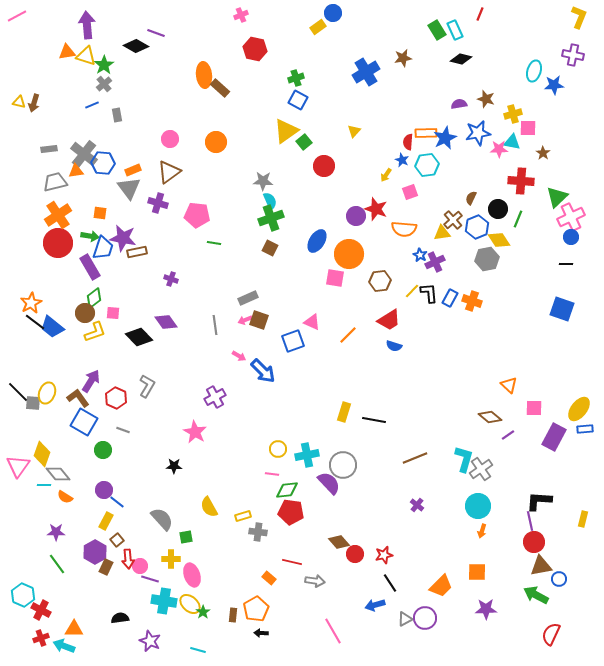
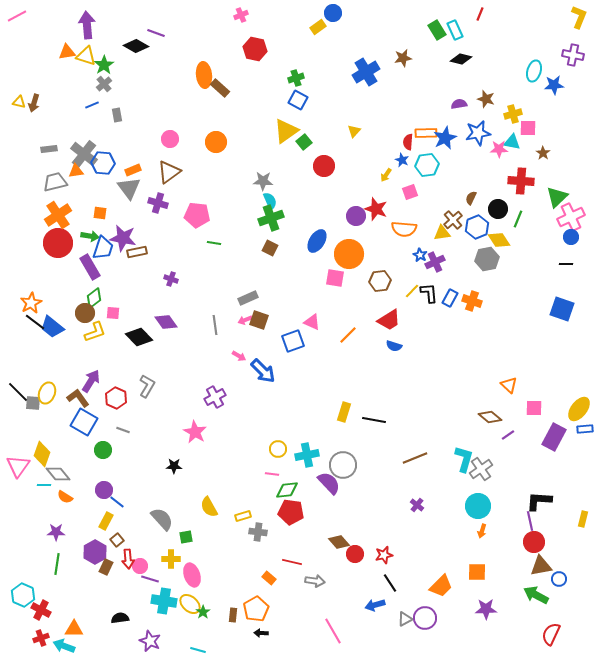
green line at (57, 564): rotated 45 degrees clockwise
